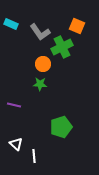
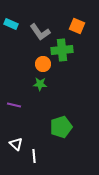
green cross: moved 3 px down; rotated 20 degrees clockwise
